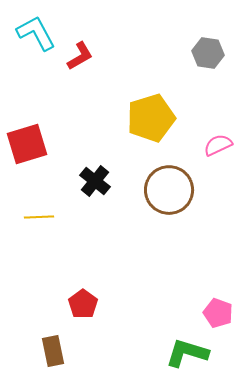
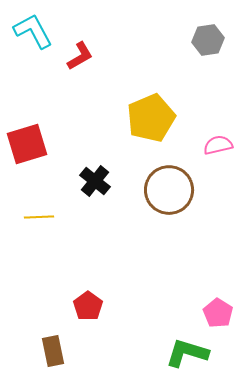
cyan L-shape: moved 3 px left, 2 px up
gray hexagon: moved 13 px up; rotated 16 degrees counterclockwise
yellow pentagon: rotated 6 degrees counterclockwise
pink semicircle: rotated 12 degrees clockwise
red pentagon: moved 5 px right, 2 px down
pink pentagon: rotated 12 degrees clockwise
